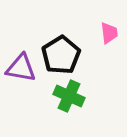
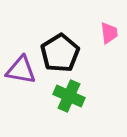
black pentagon: moved 1 px left, 2 px up
purple triangle: moved 2 px down
